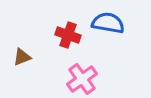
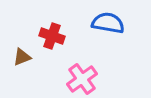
red cross: moved 16 px left, 1 px down
